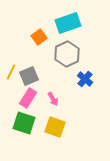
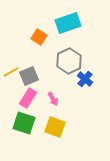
orange square: rotated 21 degrees counterclockwise
gray hexagon: moved 2 px right, 7 px down
yellow line: rotated 35 degrees clockwise
